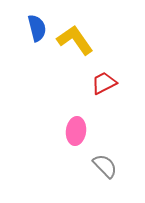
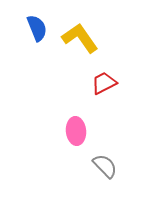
blue semicircle: rotated 8 degrees counterclockwise
yellow L-shape: moved 5 px right, 2 px up
pink ellipse: rotated 12 degrees counterclockwise
